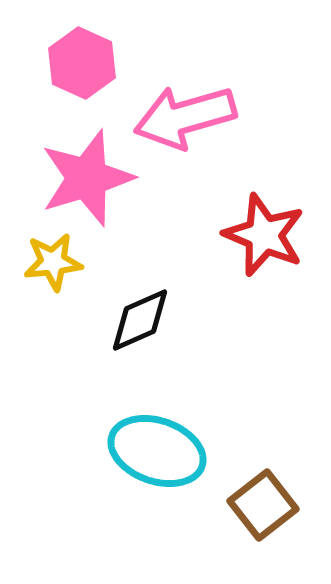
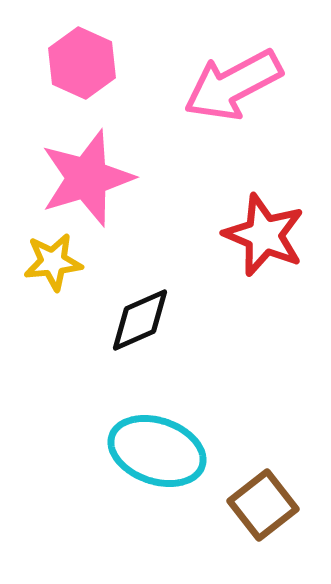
pink arrow: moved 48 px right, 32 px up; rotated 12 degrees counterclockwise
